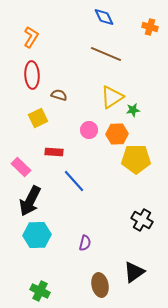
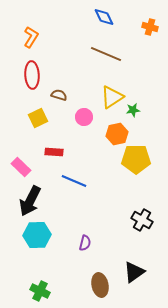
pink circle: moved 5 px left, 13 px up
orange hexagon: rotated 10 degrees counterclockwise
blue line: rotated 25 degrees counterclockwise
